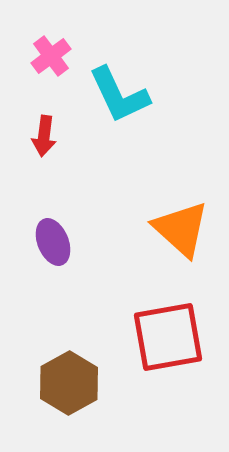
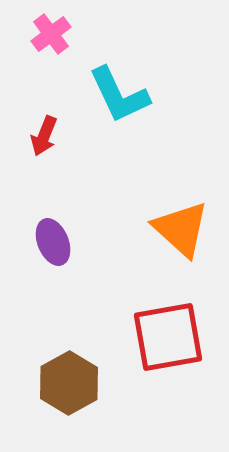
pink cross: moved 22 px up
red arrow: rotated 15 degrees clockwise
